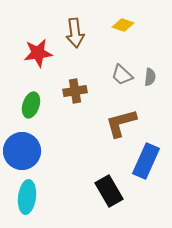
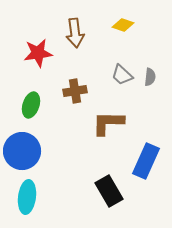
brown L-shape: moved 13 px left; rotated 16 degrees clockwise
